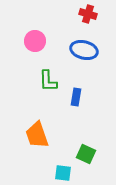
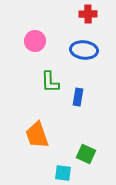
red cross: rotated 18 degrees counterclockwise
blue ellipse: rotated 8 degrees counterclockwise
green L-shape: moved 2 px right, 1 px down
blue rectangle: moved 2 px right
